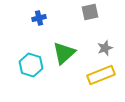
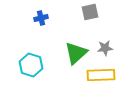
blue cross: moved 2 px right
gray star: rotated 14 degrees clockwise
green triangle: moved 12 px right
yellow rectangle: rotated 20 degrees clockwise
